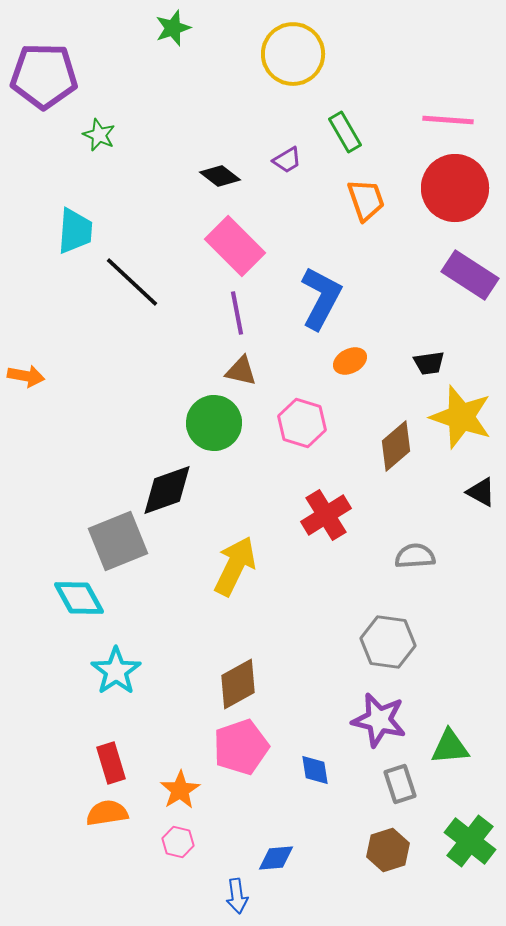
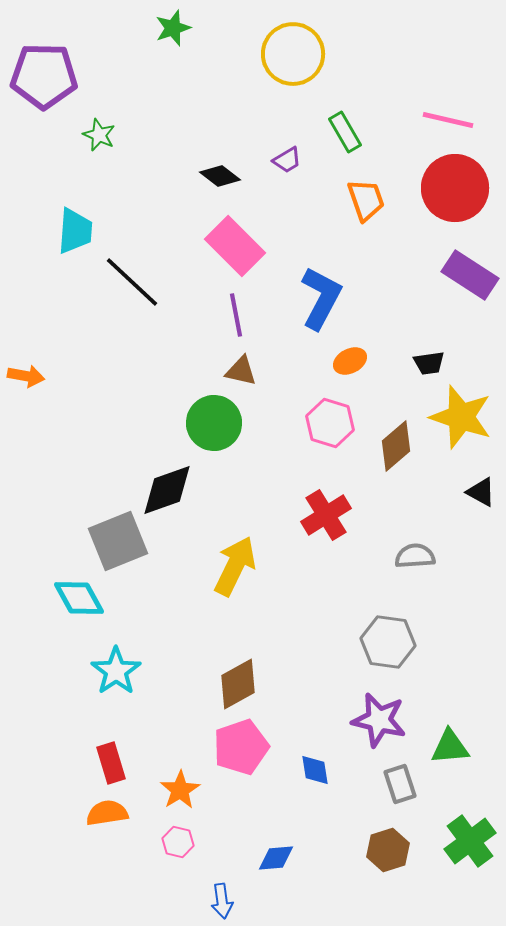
pink line at (448, 120): rotated 9 degrees clockwise
purple line at (237, 313): moved 1 px left, 2 px down
pink hexagon at (302, 423): moved 28 px right
green cross at (470, 841): rotated 15 degrees clockwise
blue arrow at (237, 896): moved 15 px left, 5 px down
